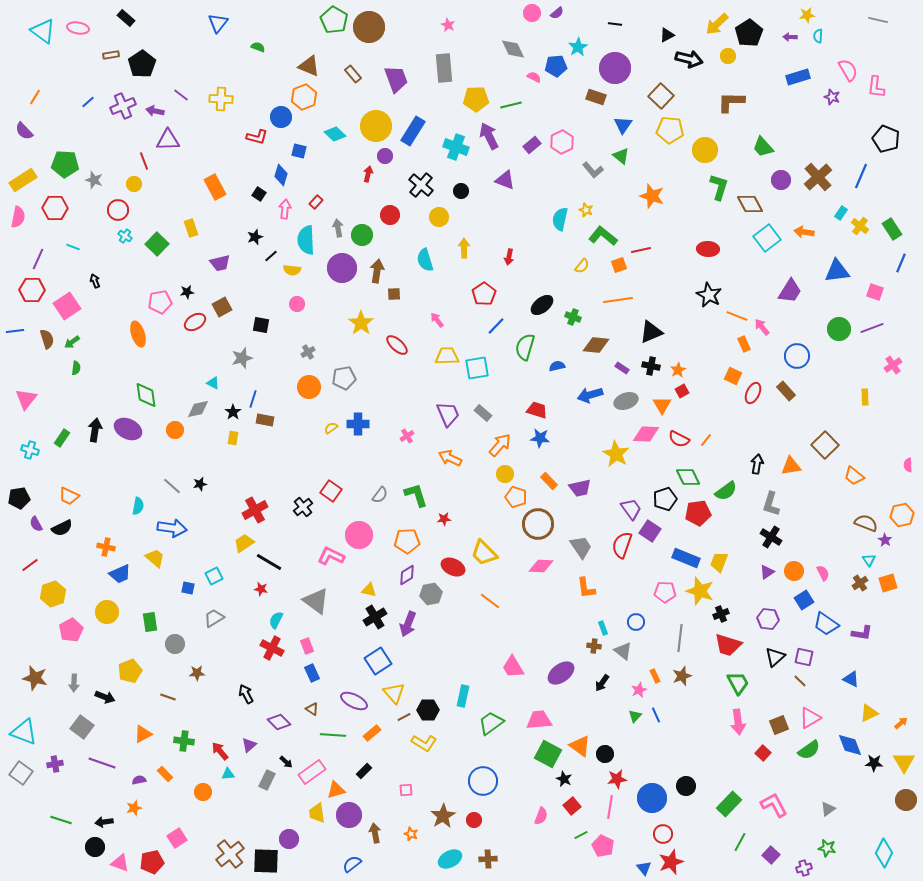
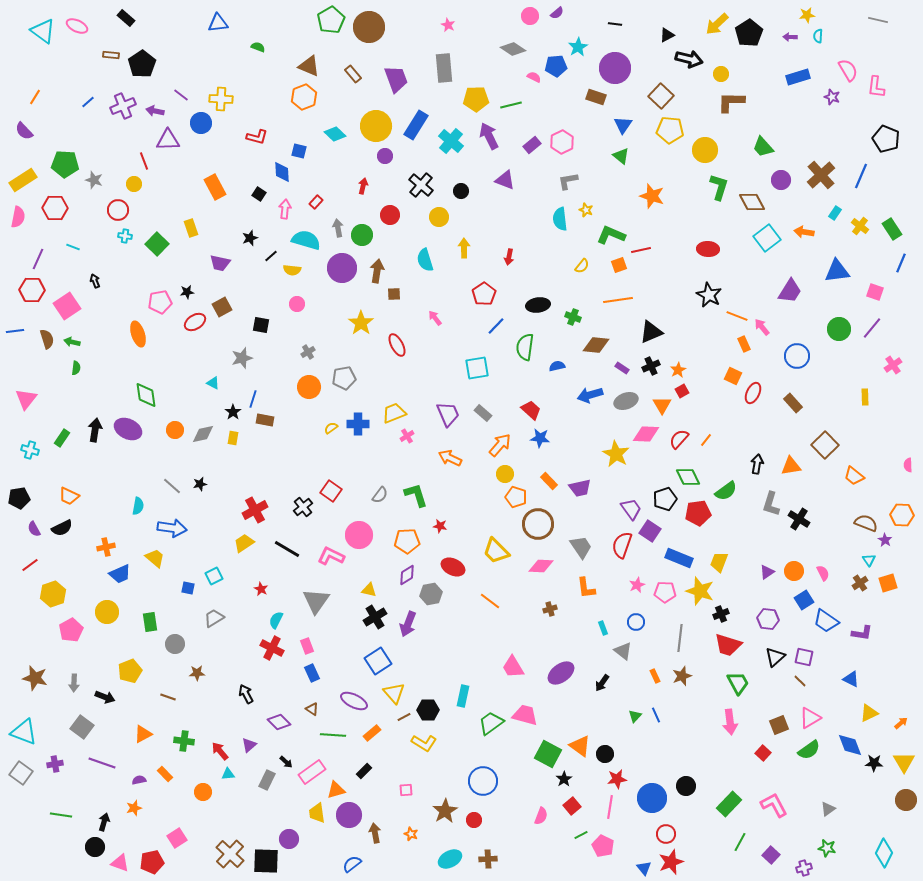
pink circle at (532, 13): moved 2 px left, 3 px down
green pentagon at (334, 20): moved 3 px left; rotated 12 degrees clockwise
blue triangle at (218, 23): rotated 45 degrees clockwise
pink ellipse at (78, 28): moved 1 px left, 2 px up; rotated 15 degrees clockwise
gray diamond at (513, 49): rotated 30 degrees counterclockwise
brown rectangle at (111, 55): rotated 14 degrees clockwise
yellow circle at (728, 56): moved 7 px left, 18 px down
blue circle at (281, 117): moved 80 px left, 6 px down
blue rectangle at (413, 131): moved 3 px right, 6 px up
cyan cross at (456, 147): moved 5 px left, 6 px up; rotated 20 degrees clockwise
gray L-shape at (593, 170): moved 25 px left, 11 px down; rotated 120 degrees clockwise
red arrow at (368, 174): moved 5 px left, 12 px down
blue diamond at (281, 175): moved 1 px right, 3 px up; rotated 20 degrees counterclockwise
brown cross at (818, 177): moved 3 px right, 2 px up
brown diamond at (750, 204): moved 2 px right, 2 px up
cyan rectangle at (841, 213): moved 6 px left
cyan semicircle at (560, 219): rotated 20 degrees counterclockwise
cyan cross at (125, 236): rotated 24 degrees counterclockwise
green L-shape at (603, 236): moved 8 px right, 1 px up; rotated 16 degrees counterclockwise
black star at (255, 237): moved 5 px left, 1 px down
cyan semicircle at (306, 240): rotated 108 degrees clockwise
purple trapezoid at (220, 263): rotated 25 degrees clockwise
black ellipse at (542, 305): moved 4 px left; rotated 30 degrees clockwise
pink arrow at (437, 320): moved 2 px left, 2 px up
purple line at (872, 328): rotated 30 degrees counterclockwise
green arrow at (72, 342): rotated 49 degrees clockwise
red ellipse at (397, 345): rotated 20 degrees clockwise
green semicircle at (525, 347): rotated 8 degrees counterclockwise
yellow trapezoid at (447, 356): moved 53 px left, 57 px down; rotated 20 degrees counterclockwise
black cross at (651, 366): rotated 36 degrees counterclockwise
brown rectangle at (786, 391): moved 7 px right, 12 px down
gray diamond at (198, 409): moved 5 px right, 25 px down
red trapezoid at (537, 410): moved 6 px left; rotated 25 degrees clockwise
red semicircle at (679, 439): rotated 105 degrees clockwise
orange hexagon at (902, 515): rotated 15 degrees clockwise
red star at (444, 519): moved 4 px left, 7 px down; rotated 16 degrees clockwise
purple semicircle at (36, 524): moved 2 px left, 5 px down
black cross at (771, 537): moved 28 px right, 18 px up
orange cross at (106, 547): rotated 24 degrees counterclockwise
yellow trapezoid at (484, 553): moved 12 px right, 2 px up
blue rectangle at (686, 558): moved 7 px left
black line at (269, 562): moved 18 px right, 13 px up
red star at (261, 589): rotated 16 degrees clockwise
gray triangle at (316, 601): rotated 28 degrees clockwise
blue trapezoid at (826, 624): moved 3 px up
brown cross at (594, 646): moved 44 px left, 37 px up; rotated 24 degrees counterclockwise
pink star at (639, 690): moved 2 px left, 105 px up
pink trapezoid at (539, 720): moved 14 px left, 5 px up; rotated 20 degrees clockwise
pink arrow at (738, 722): moved 8 px left
black star at (564, 779): rotated 14 degrees clockwise
brown star at (443, 816): moved 2 px right, 5 px up
green line at (61, 820): moved 5 px up; rotated 10 degrees counterclockwise
black arrow at (104, 822): rotated 114 degrees clockwise
red circle at (663, 834): moved 3 px right
brown cross at (230, 854): rotated 8 degrees counterclockwise
